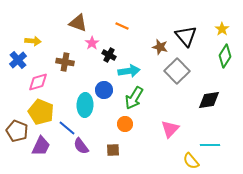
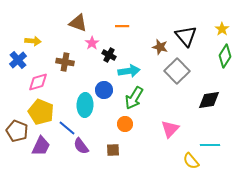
orange line: rotated 24 degrees counterclockwise
